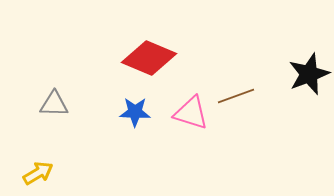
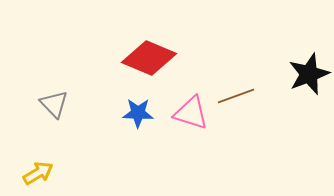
gray triangle: rotated 44 degrees clockwise
blue star: moved 3 px right, 1 px down
